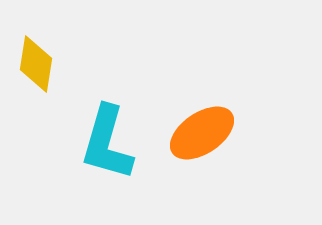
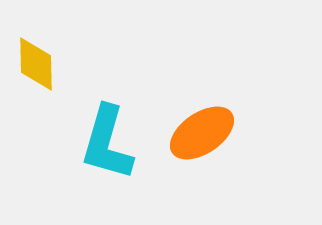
yellow diamond: rotated 10 degrees counterclockwise
